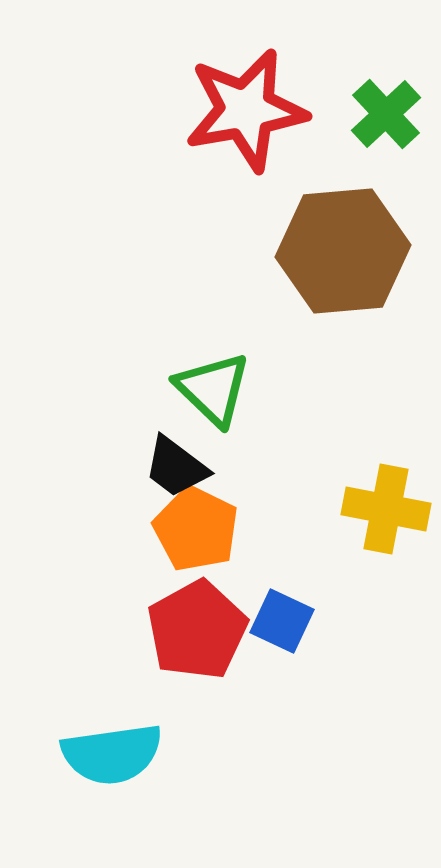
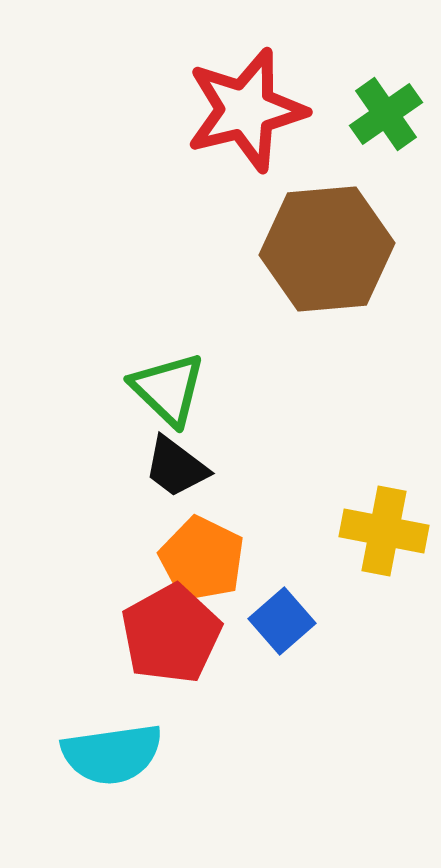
red star: rotated 4 degrees counterclockwise
green cross: rotated 8 degrees clockwise
brown hexagon: moved 16 px left, 2 px up
green triangle: moved 45 px left
yellow cross: moved 2 px left, 22 px down
orange pentagon: moved 6 px right, 30 px down
blue square: rotated 24 degrees clockwise
red pentagon: moved 26 px left, 4 px down
